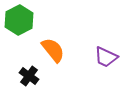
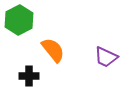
black cross: rotated 36 degrees counterclockwise
